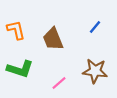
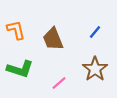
blue line: moved 5 px down
brown star: moved 2 px up; rotated 30 degrees clockwise
